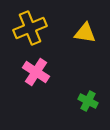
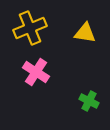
green cross: moved 1 px right
